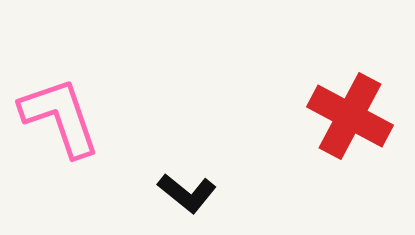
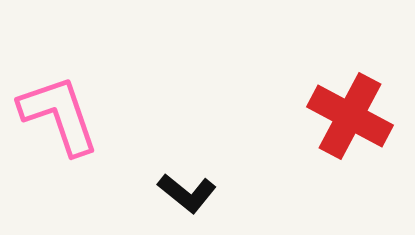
pink L-shape: moved 1 px left, 2 px up
